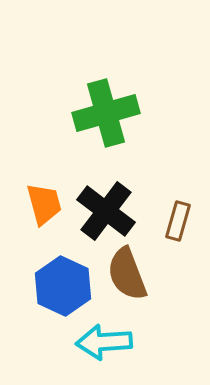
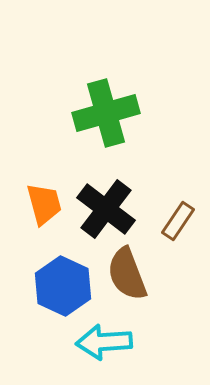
black cross: moved 2 px up
brown rectangle: rotated 18 degrees clockwise
